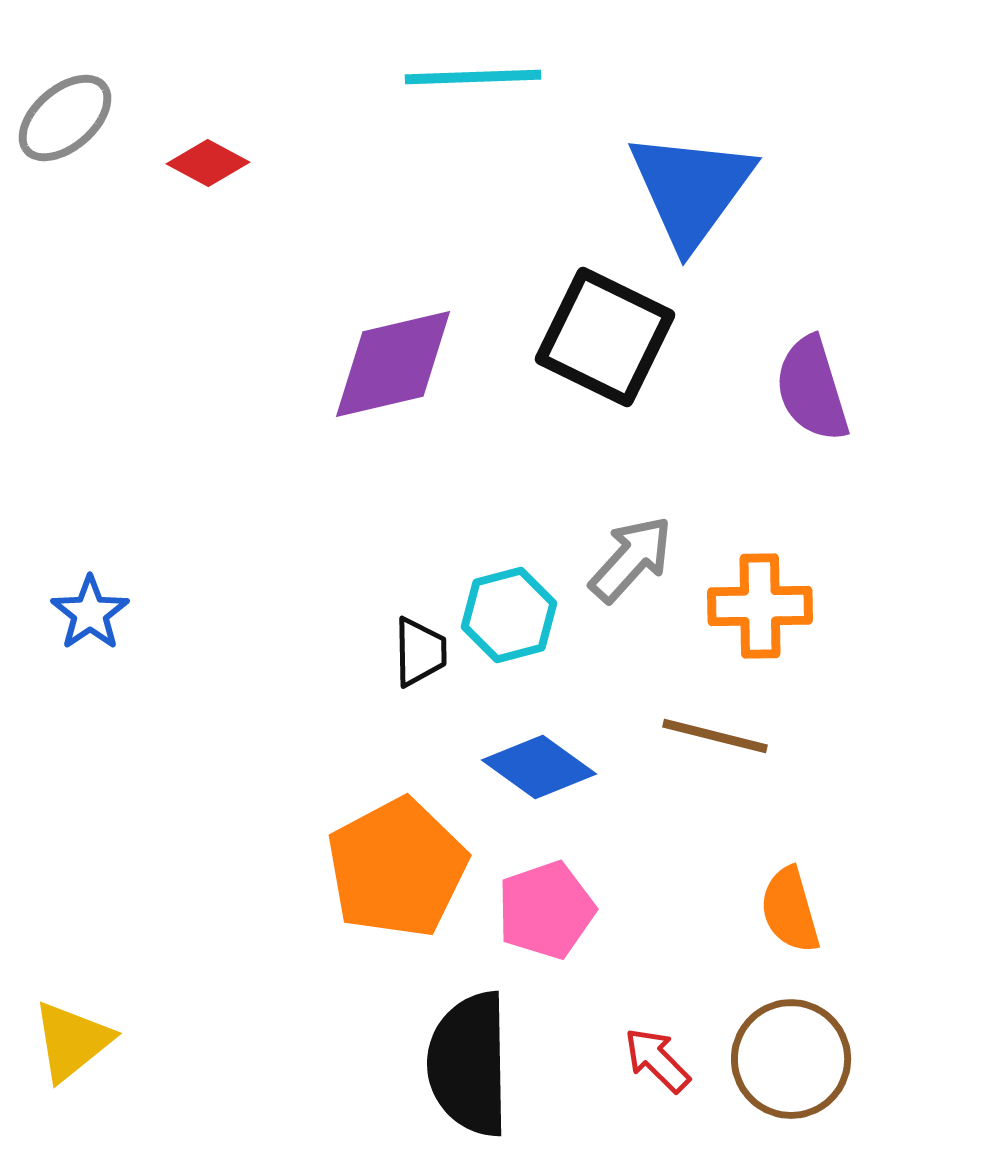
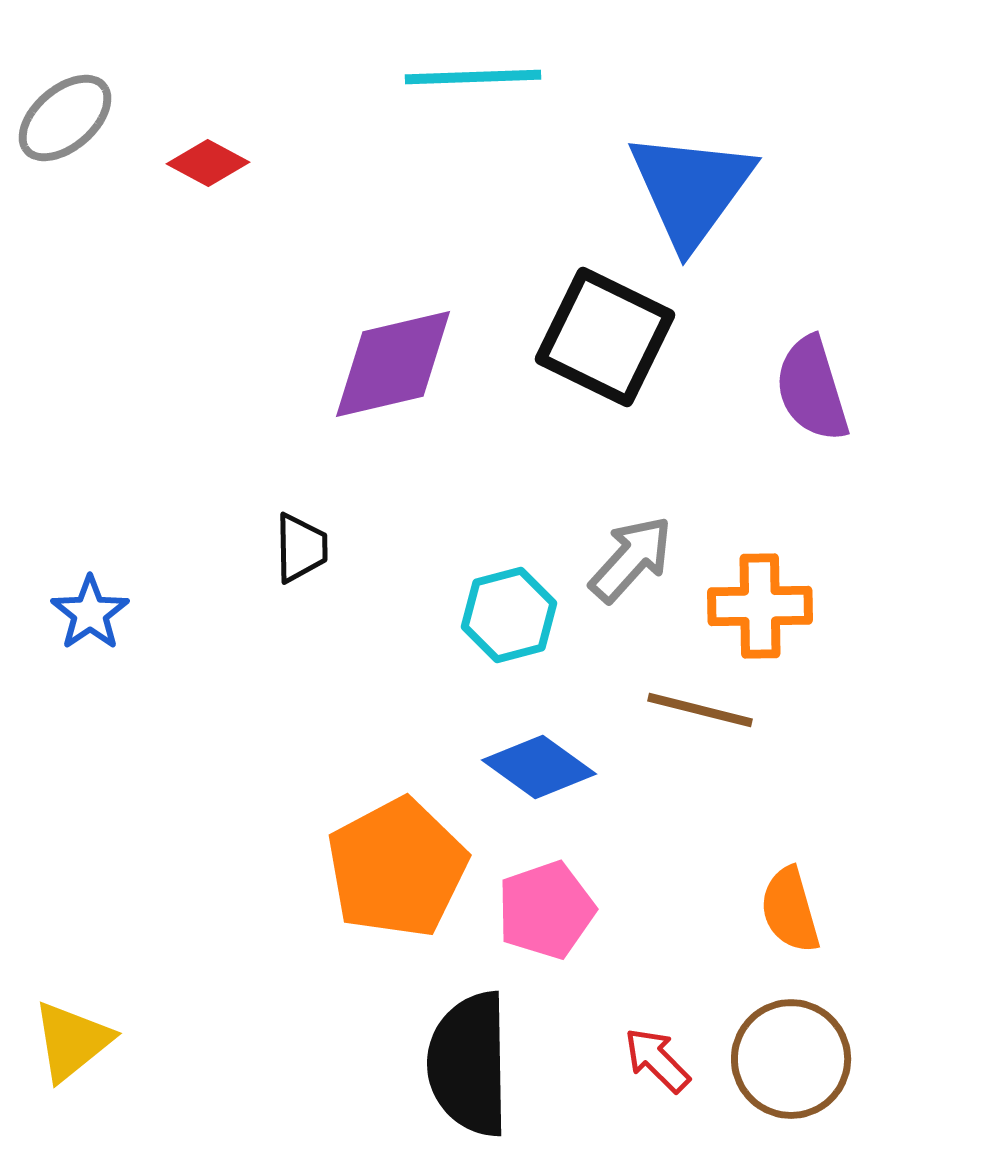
black trapezoid: moved 119 px left, 104 px up
brown line: moved 15 px left, 26 px up
